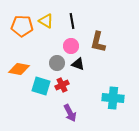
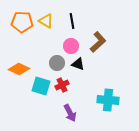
orange pentagon: moved 4 px up
brown L-shape: rotated 145 degrees counterclockwise
orange diamond: rotated 15 degrees clockwise
cyan cross: moved 5 px left, 2 px down
